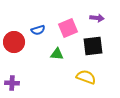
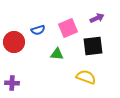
purple arrow: rotated 32 degrees counterclockwise
